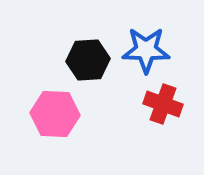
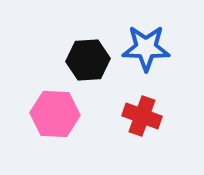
blue star: moved 2 px up
red cross: moved 21 px left, 12 px down
